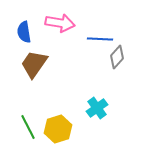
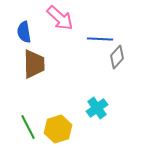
pink arrow: moved 5 px up; rotated 32 degrees clockwise
brown trapezoid: rotated 144 degrees clockwise
